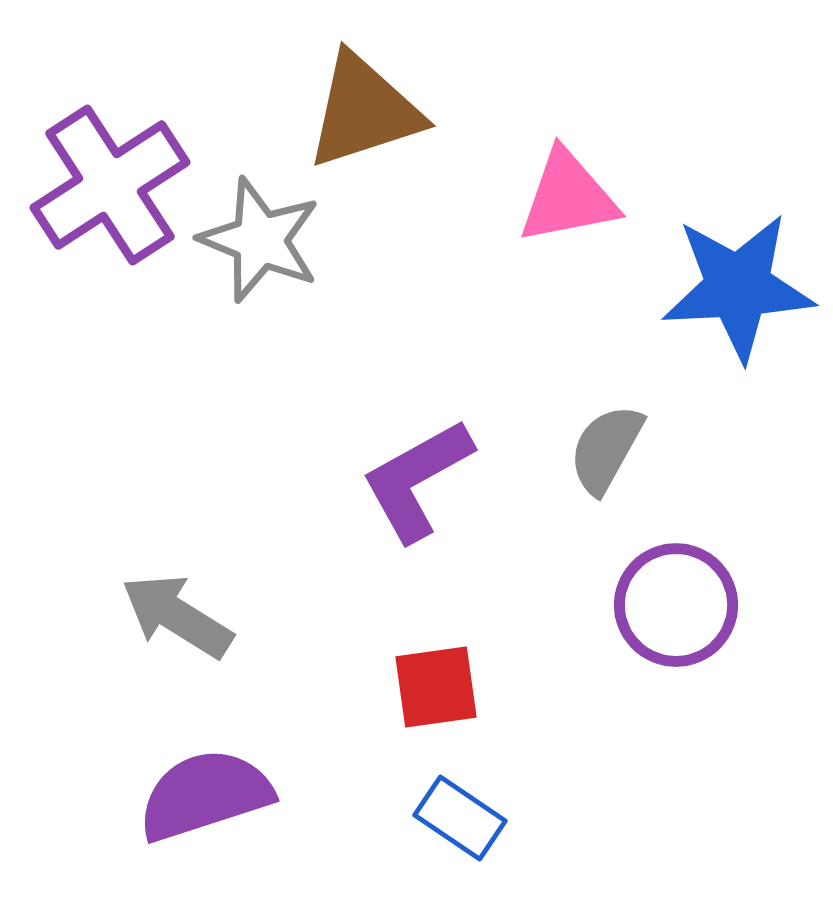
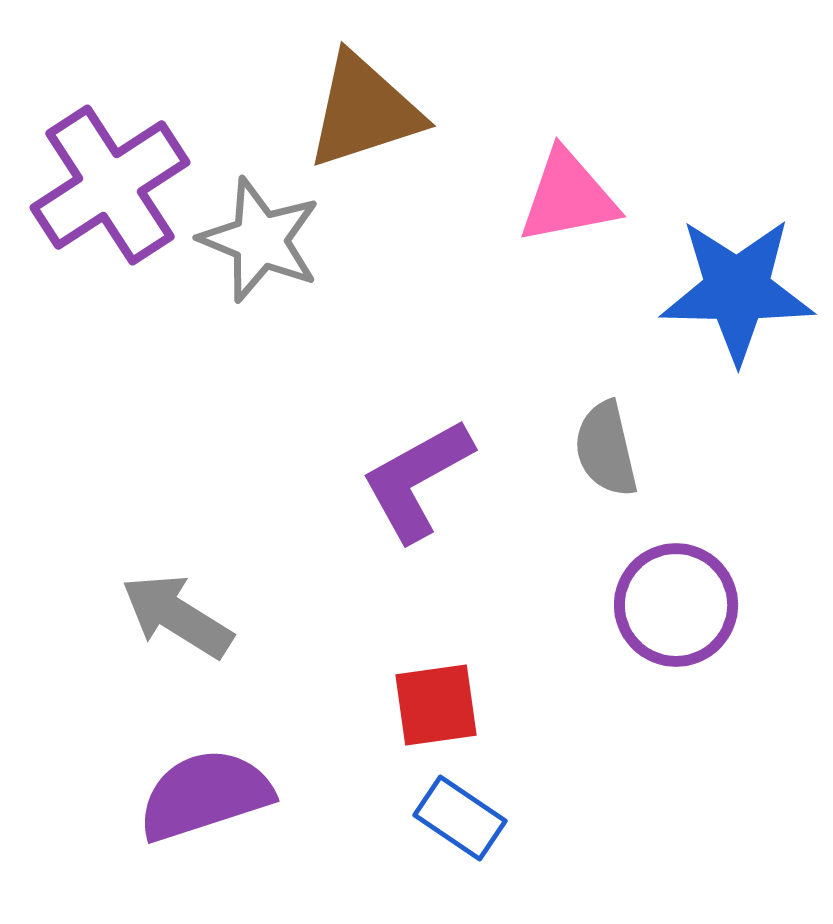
blue star: moved 1 px left, 3 px down; rotated 4 degrees clockwise
gray semicircle: rotated 42 degrees counterclockwise
red square: moved 18 px down
